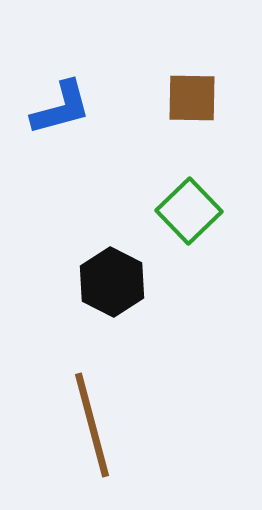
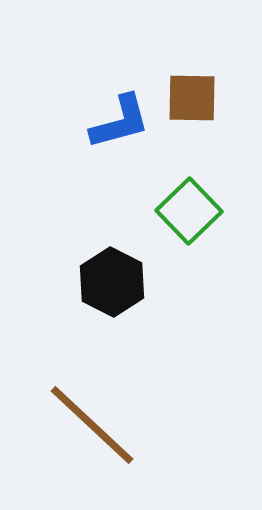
blue L-shape: moved 59 px right, 14 px down
brown line: rotated 32 degrees counterclockwise
